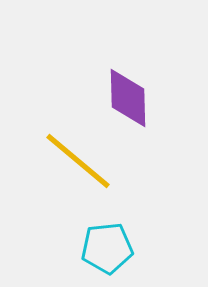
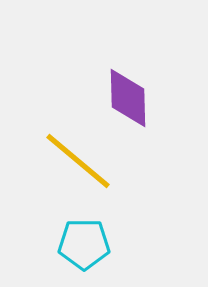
cyan pentagon: moved 23 px left, 4 px up; rotated 6 degrees clockwise
